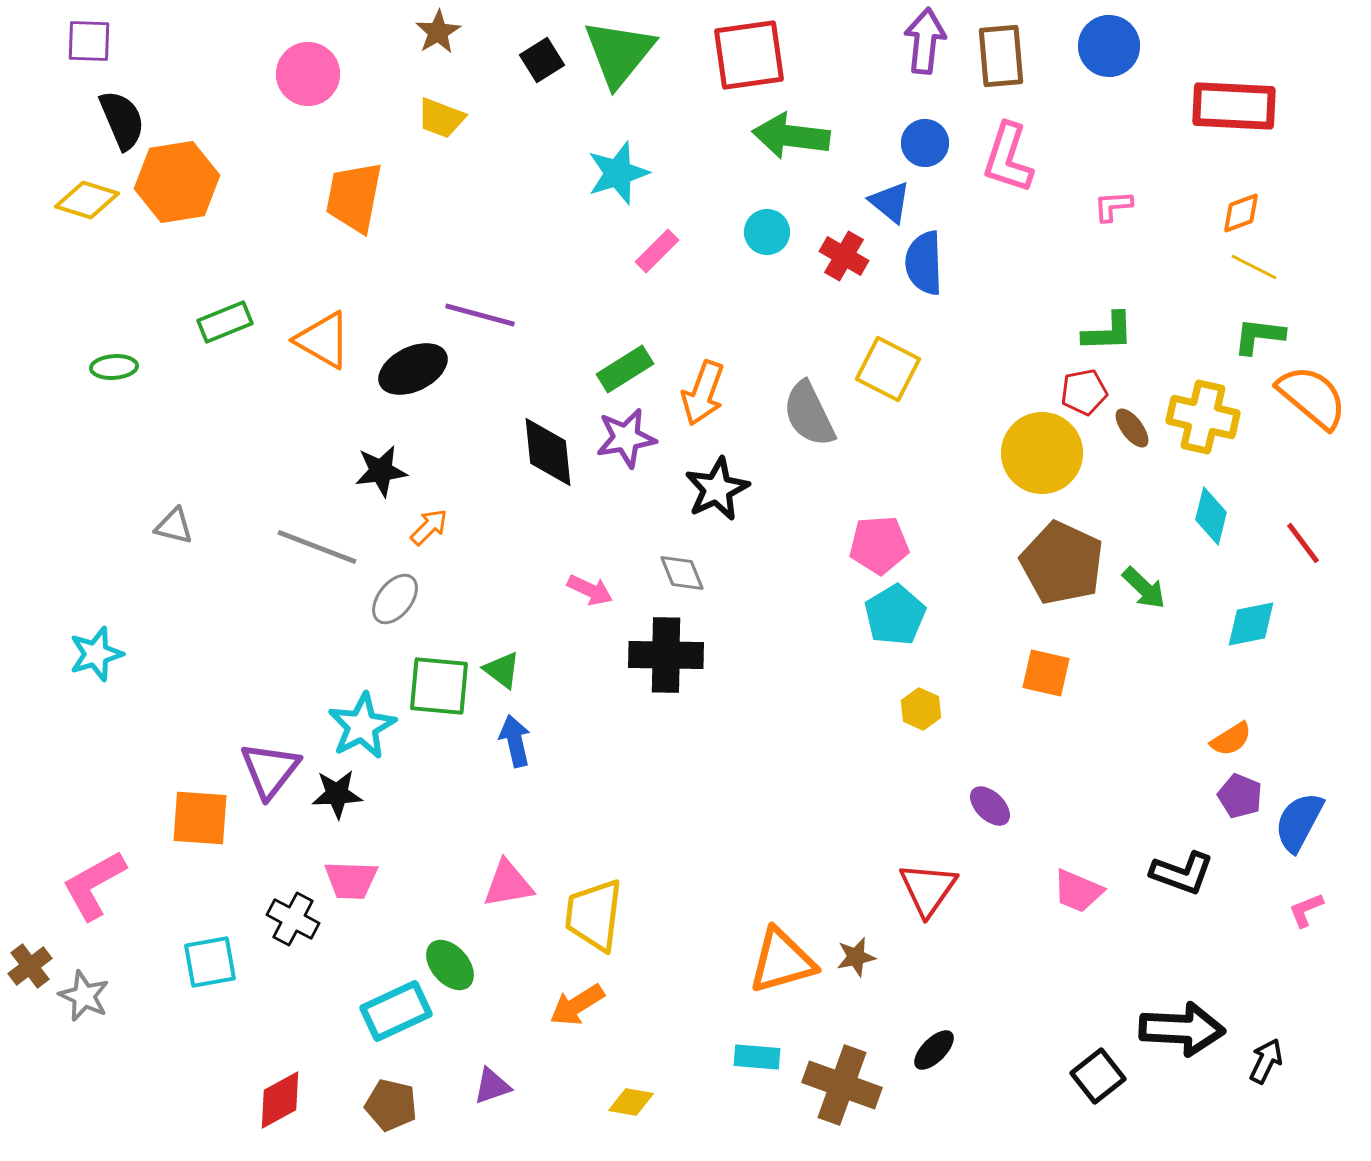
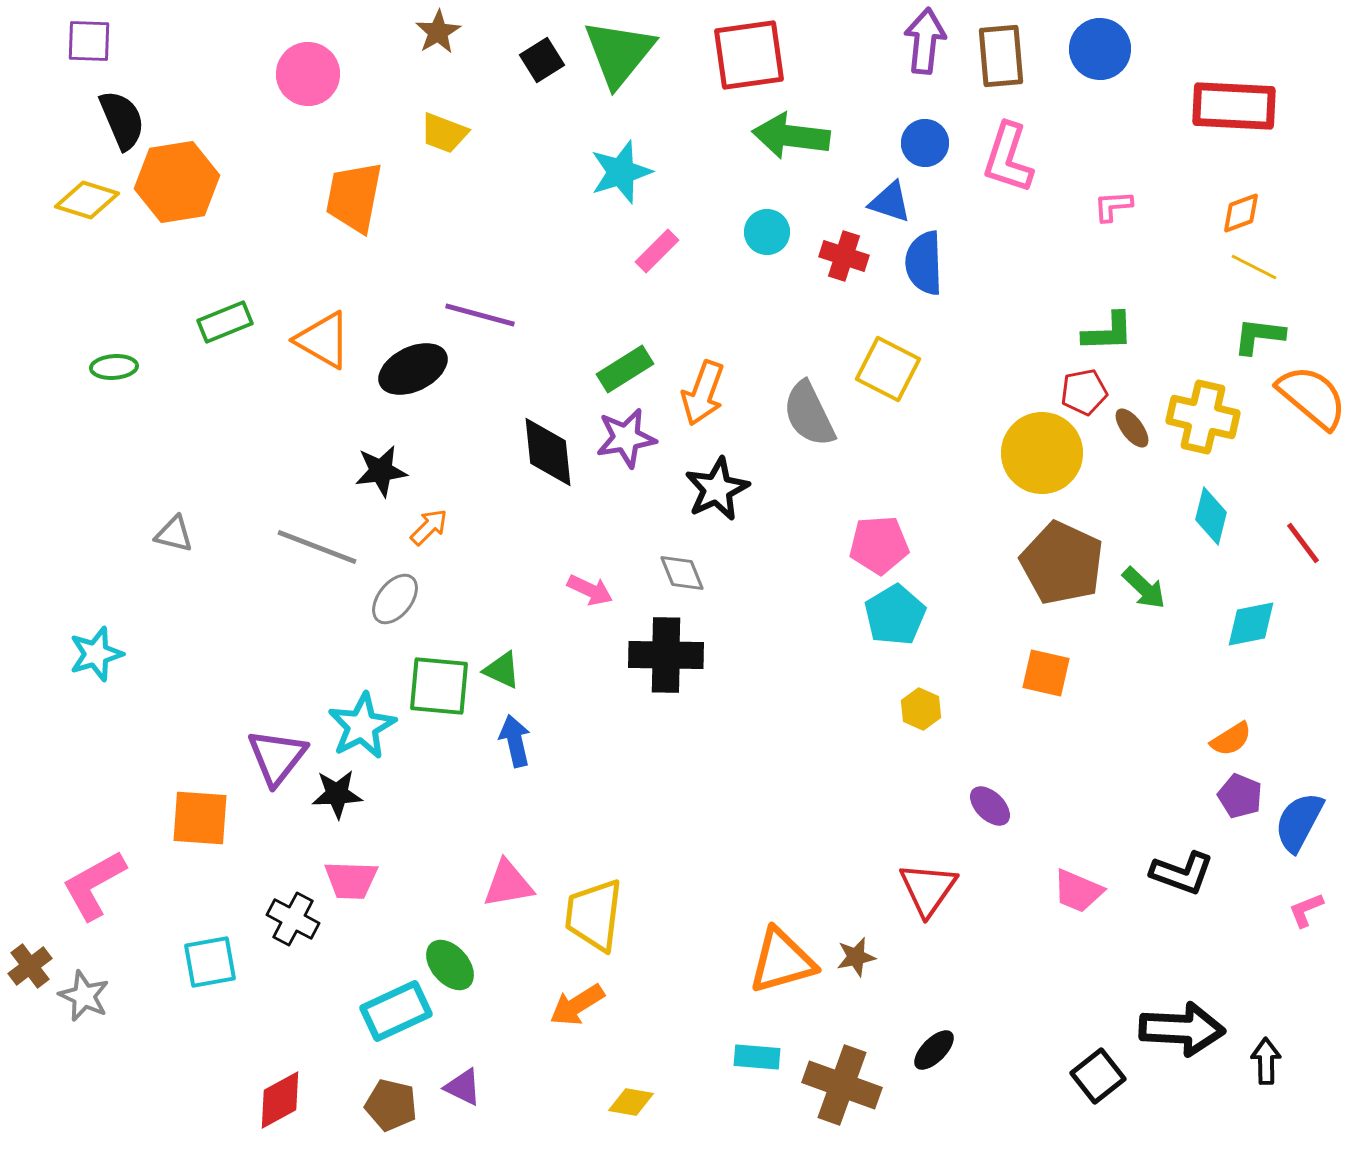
blue circle at (1109, 46): moved 9 px left, 3 px down
yellow trapezoid at (441, 118): moved 3 px right, 15 px down
cyan star at (618, 173): moved 3 px right, 1 px up
blue triangle at (890, 202): rotated 21 degrees counterclockwise
red cross at (844, 256): rotated 12 degrees counterclockwise
gray triangle at (174, 526): moved 8 px down
green triangle at (502, 670): rotated 12 degrees counterclockwise
purple triangle at (270, 770): moved 7 px right, 13 px up
black arrow at (1266, 1061): rotated 27 degrees counterclockwise
purple triangle at (492, 1086): moved 29 px left, 1 px down; rotated 45 degrees clockwise
